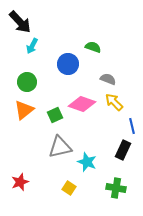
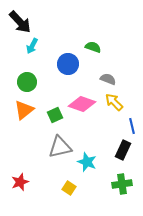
green cross: moved 6 px right, 4 px up; rotated 18 degrees counterclockwise
